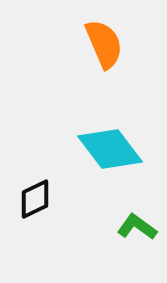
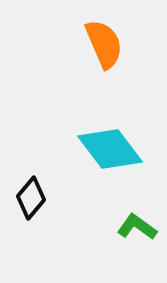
black diamond: moved 4 px left, 1 px up; rotated 24 degrees counterclockwise
